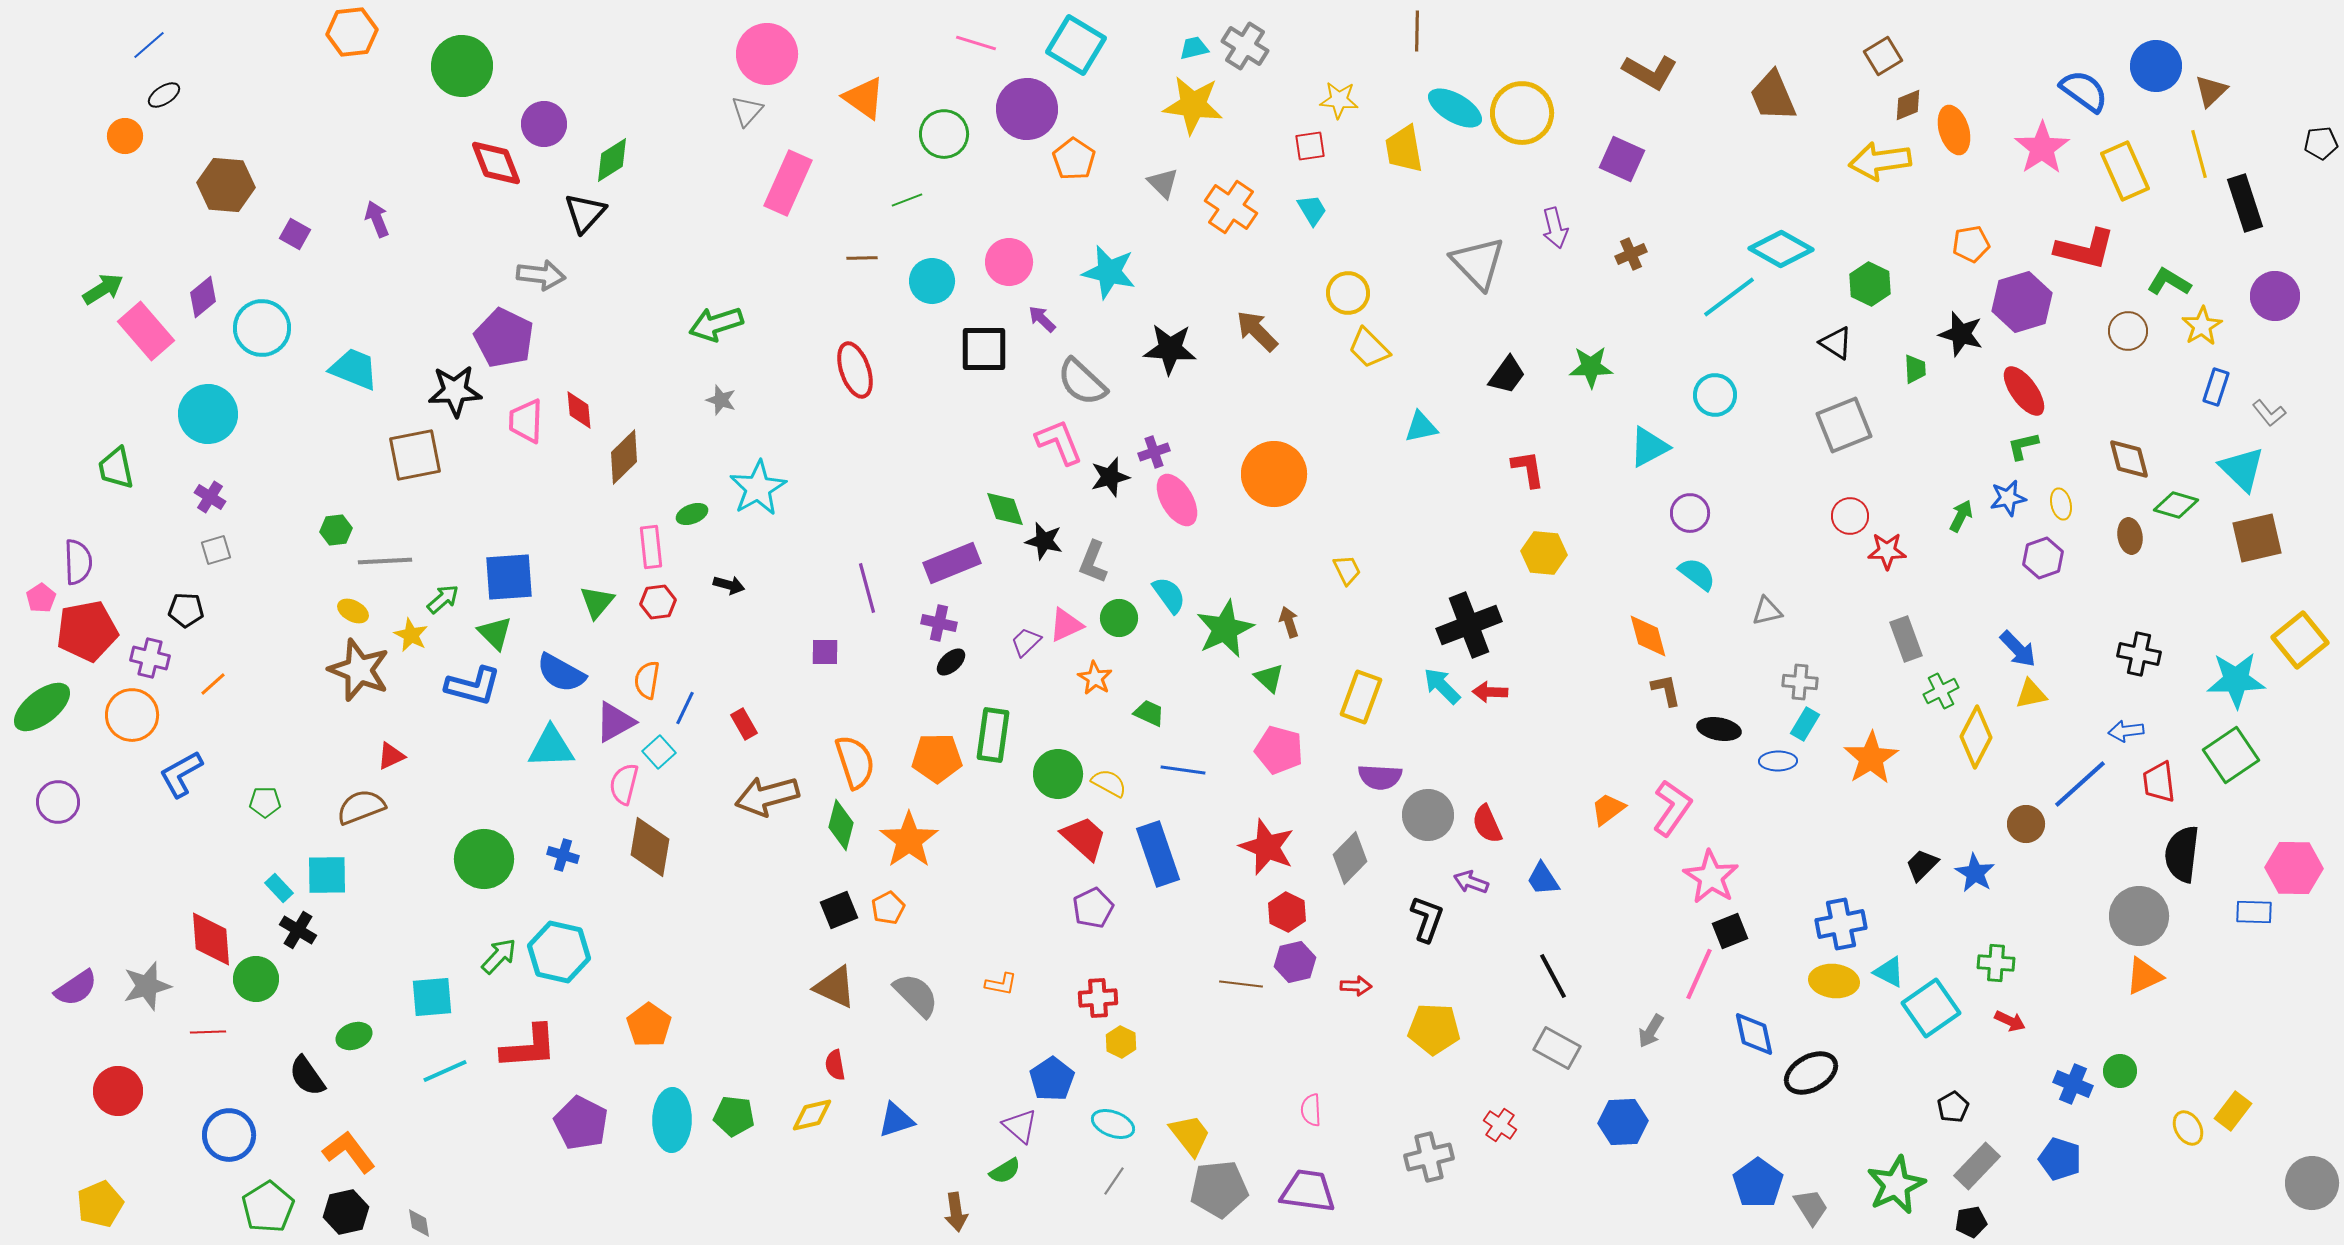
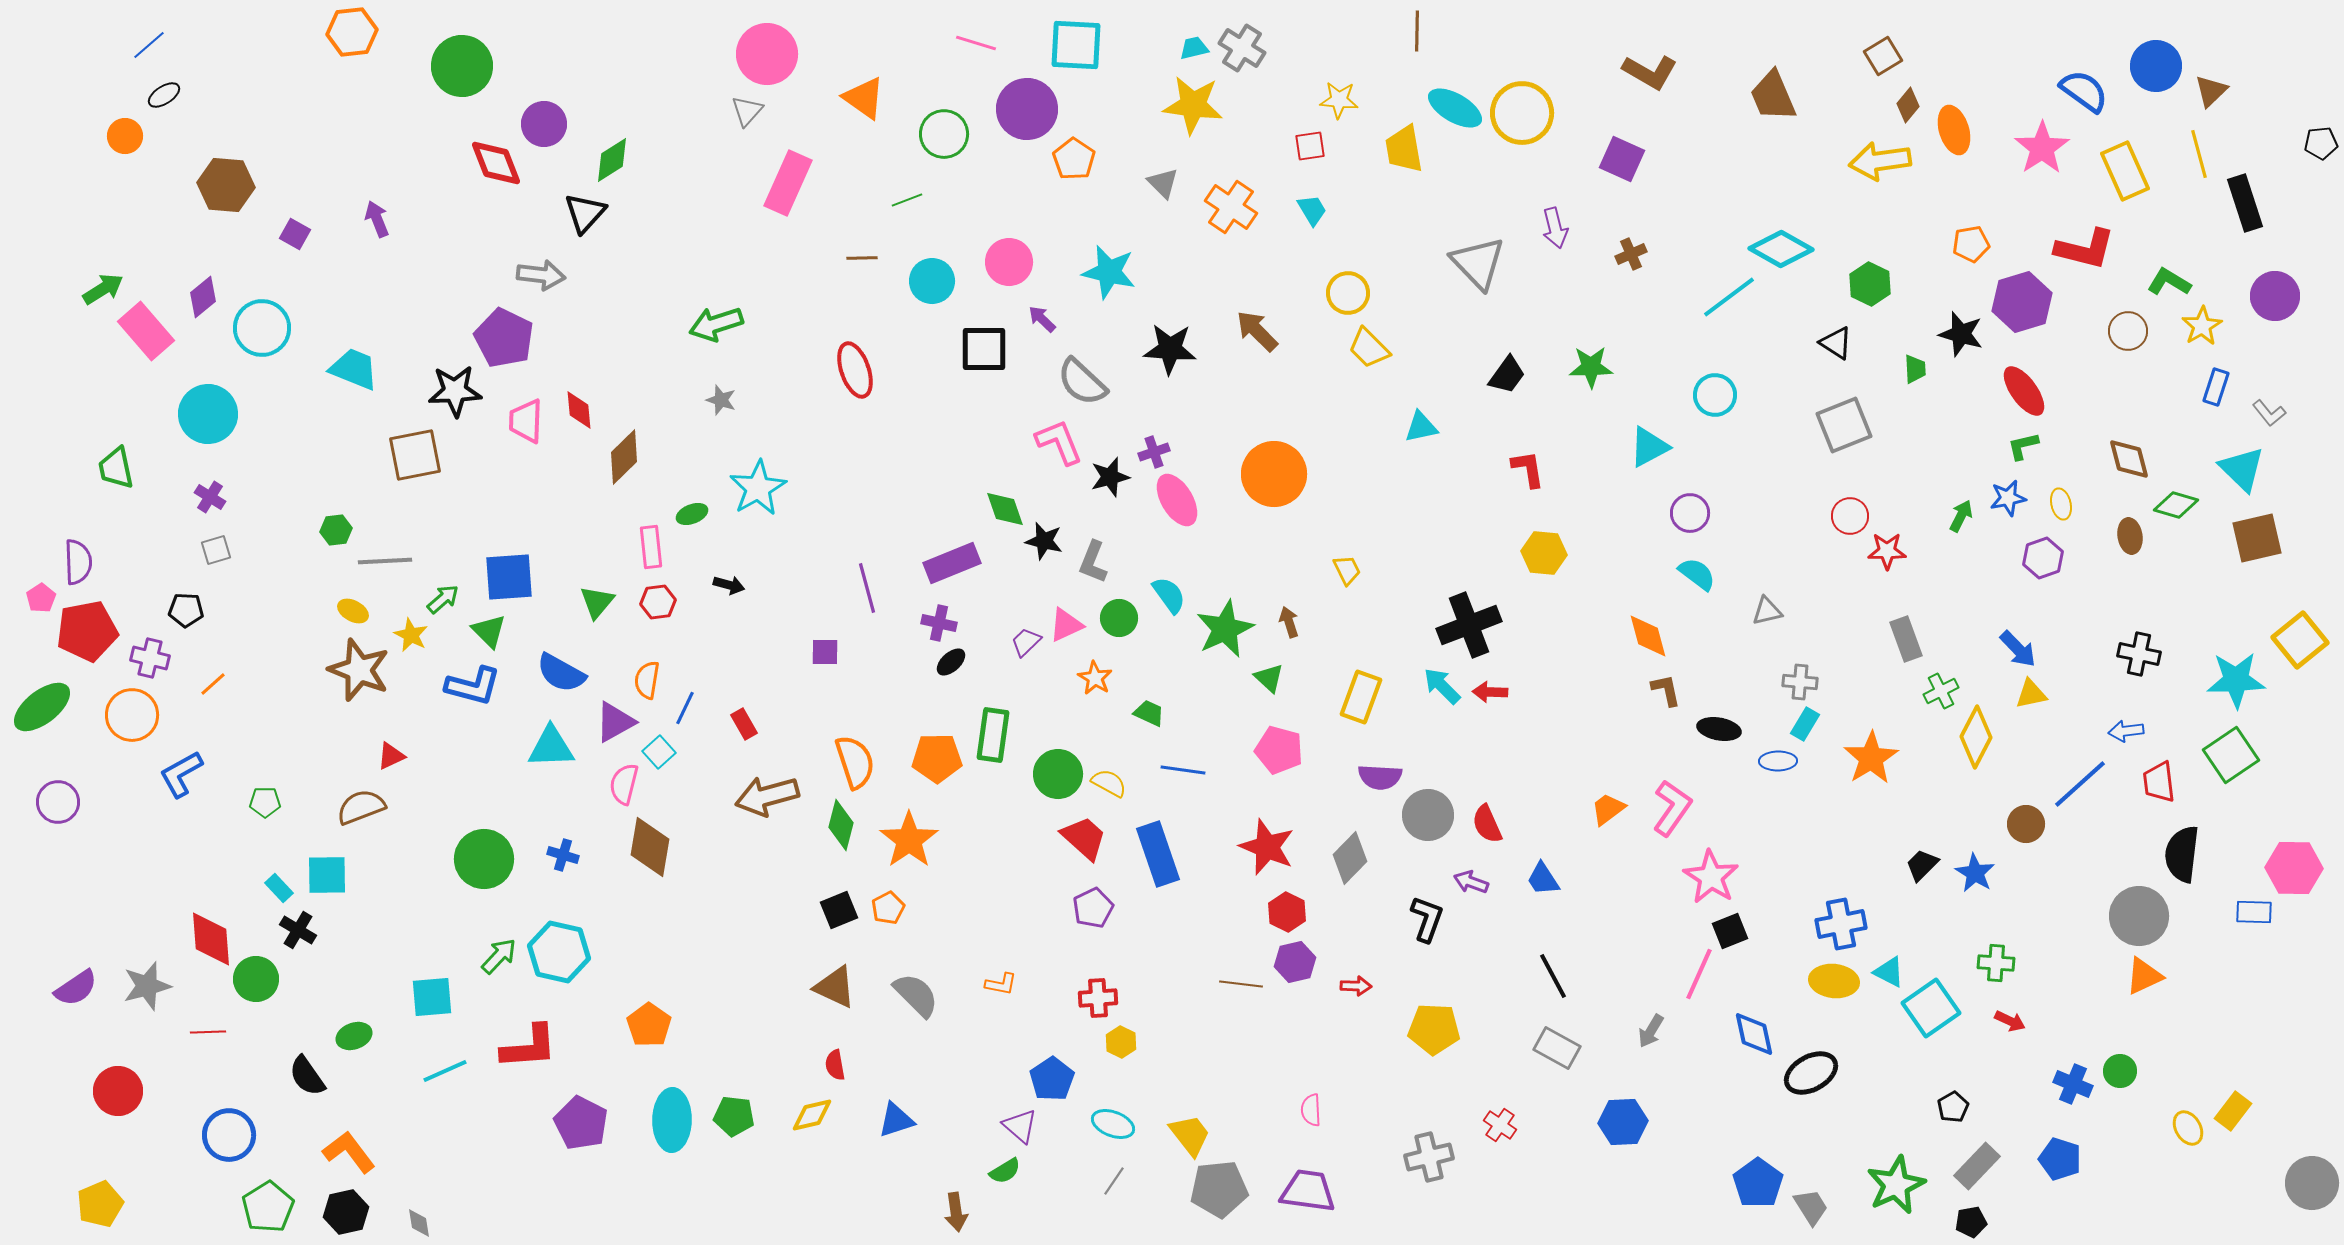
cyan square at (1076, 45): rotated 28 degrees counterclockwise
gray cross at (1245, 46): moved 3 px left, 2 px down
brown diamond at (1908, 105): rotated 28 degrees counterclockwise
green triangle at (495, 633): moved 6 px left, 2 px up
